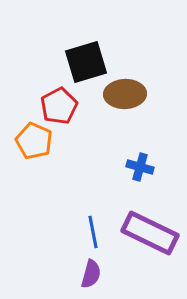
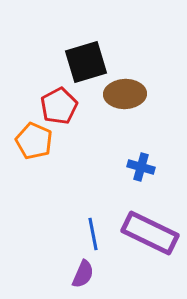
blue cross: moved 1 px right
blue line: moved 2 px down
purple semicircle: moved 8 px left; rotated 8 degrees clockwise
